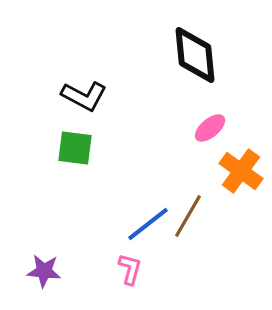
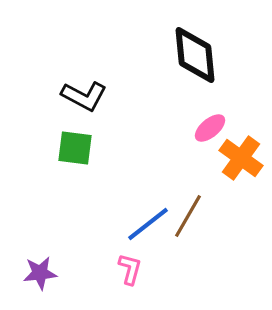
orange cross: moved 13 px up
purple star: moved 4 px left, 2 px down; rotated 12 degrees counterclockwise
